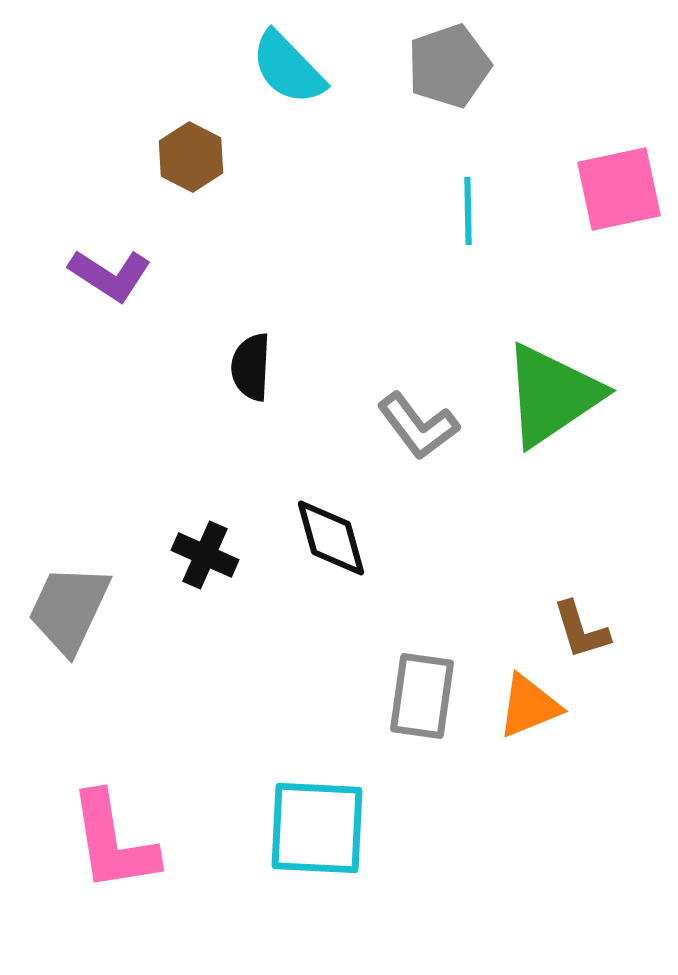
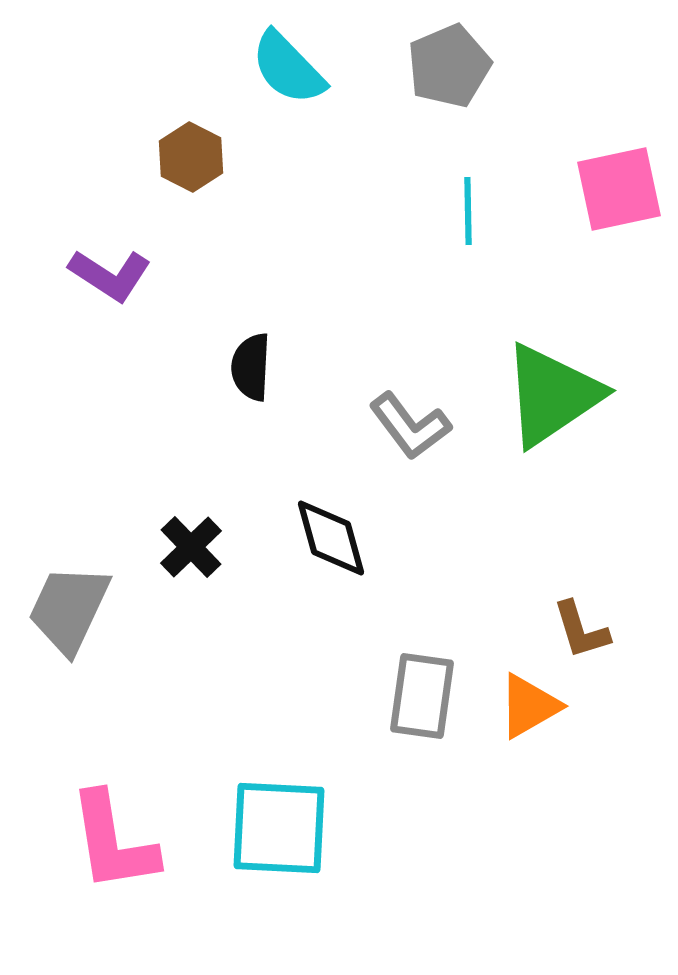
gray pentagon: rotated 4 degrees counterclockwise
gray L-shape: moved 8 px left
black cross: moved 14 px left, 8 px up; rotated 22 degrees clockwise
orange triangle: rotated 8 degrees counterclockwise
cyan square: moved 38 px left
